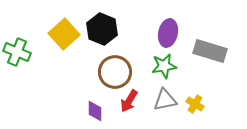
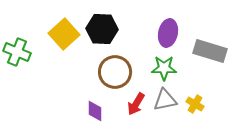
black hexagon: rotated 20 degrees counterclockwise
green star: moved 2 px down; rotated 10 degrees clockwise
red arrow: moved 7 px right, 3 px down
